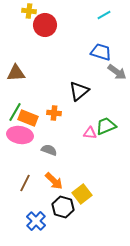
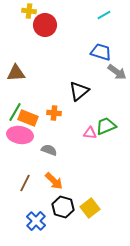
yellow square: moved 8 px right, 14 px down
